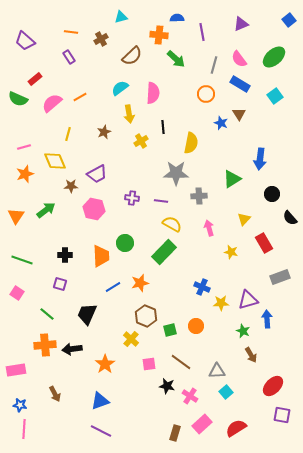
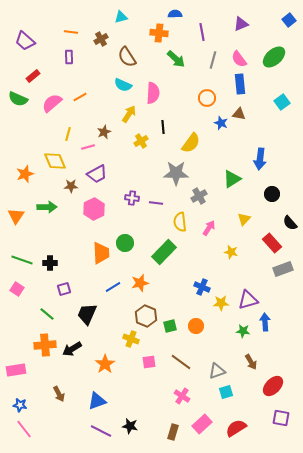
blue semicircle at (177, 18): moved 2 px left, 4 px up
orange cross at (159, 35): moved 2 px up
brown semicircle at (132, 56): moved 5 px left, 1 px down; rotated 100 degrees clockwise
purple rectangle at (69, 57): rotated 32 degrees clockwise
gray line at (214, 65): moved 1 px left, 5 px up
red rectangle at (35, 79): moved 2 px left, 3 px up
blue rectangle at (240, 84): rotated 54 degrees clockwise
cyan semicircle at (120, 88): moved 3 px right, 3 px up; rotated 120 degrees counterclockwise
orange circle at (206, 94): moved 1 px right, 4 px down
cyan square at (275, 96): moved 7 px right, 6 px down
yellow arrow at (129, 114): rotated 138 degrees counterclockwise
brown triangle at (239, 114): rotated 48 degrees counterclockwise
yellow semicircle at (191, 143): rotated 25 degrees clockwise
pink line at (24, 147): moved 64 px right
gray cross at (199, 196): rotated 28 degrees counterclockwise
purple line at (161, 201): moved 5 px left, 2 px down
pink hexagon at (94, 209): rotated 20 degrees clockwise
green arrow at (46, 210): moved 1 px right, 3 px up; rotated 36 degrees clockwise
black semicircle at (290, 218): moved 5 px down
yellow semicircle at (172, 224): moved 8 px right, 2 px up; rotated 126 degrees counterclockwise
pink arrow at (209, 228): rotated 49 degrees clockwise
red rectangle at (264, 243): moved 8 px right; rotated 12 degrees counterclockwise
black cross at (65, 255): moved 15 px left, 8 px down
orange trapezoid at (101, 256): moved 3 px up
gray rectangle at (280, 277): moved 3 px right, 8 px up
purple square at (60, 284): moved 4 px right, 5 px down; rotated 32 degrees counterclockwise
pink square at (17, 293): moved 4 px up
blue arrow at (267, 319): moved 2 px left, 3 px down
green square at (170, 330): moved 4 px up
green star at (243, 331): rotated 16 degrees counterclockwise
yellow cross at (131, 339): rotated 21 degrees counterclockwise
black arrow at (72, 349): rotated 24 degrees counterclockwise
brown arrow at (251, 355): moved 7 px down
pink square at (149, 364): moved 2 px up
gray triangle at (217, 371): rotated 18 degrees counterclockwise
black star at (167, 386): moved 37 px left, 40 px down
cyan square at (226, 392): rotated 24 degrees clockwise
brown arrow at (55, 394): moved 4 px right
pink cross at (190, 396): moved 8 px left
blue triangle at (100, 401): moved 3 px left
purple square at (282, 415): moved 1 px left, 3 px down
pink line at (24, 429): rotated 42 degrees counterclockwise
brown rectangle at (175, 433): moved 2 px left, 1 px up
